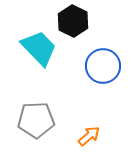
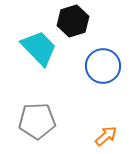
black hexagon: rotated 16 degrees clockwise
gray pentagon: moved 1 px right, 1 px down
orange arrow: moved 17 px right
